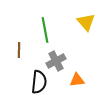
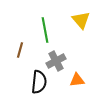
yellow triangle: moved 5 px left, 2 px up
brown line: moved 1 px right; rotated 14 degrees clockwise
